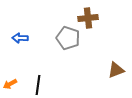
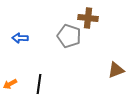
brown cross: rotated 12 degrees clockwise
gray pentagon: moved 1 px right, 2 px up
black line: moved 1 px right, 1 px up
